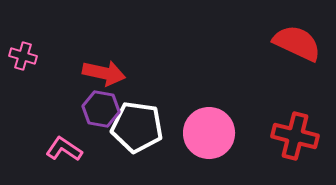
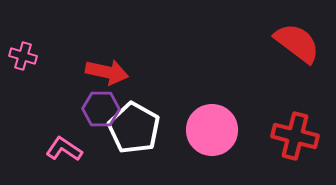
red semicircle: rotated 12 degrees clockwise
red arrow: moved 3 px right, 1 px up
purple hexagon: rotated 9 degrees counterclockwise
white pentagon: moved 3 px left, 1 px down; rotated 21 degrees clockwise
pink circle: moved 3 px right, 3 px up
